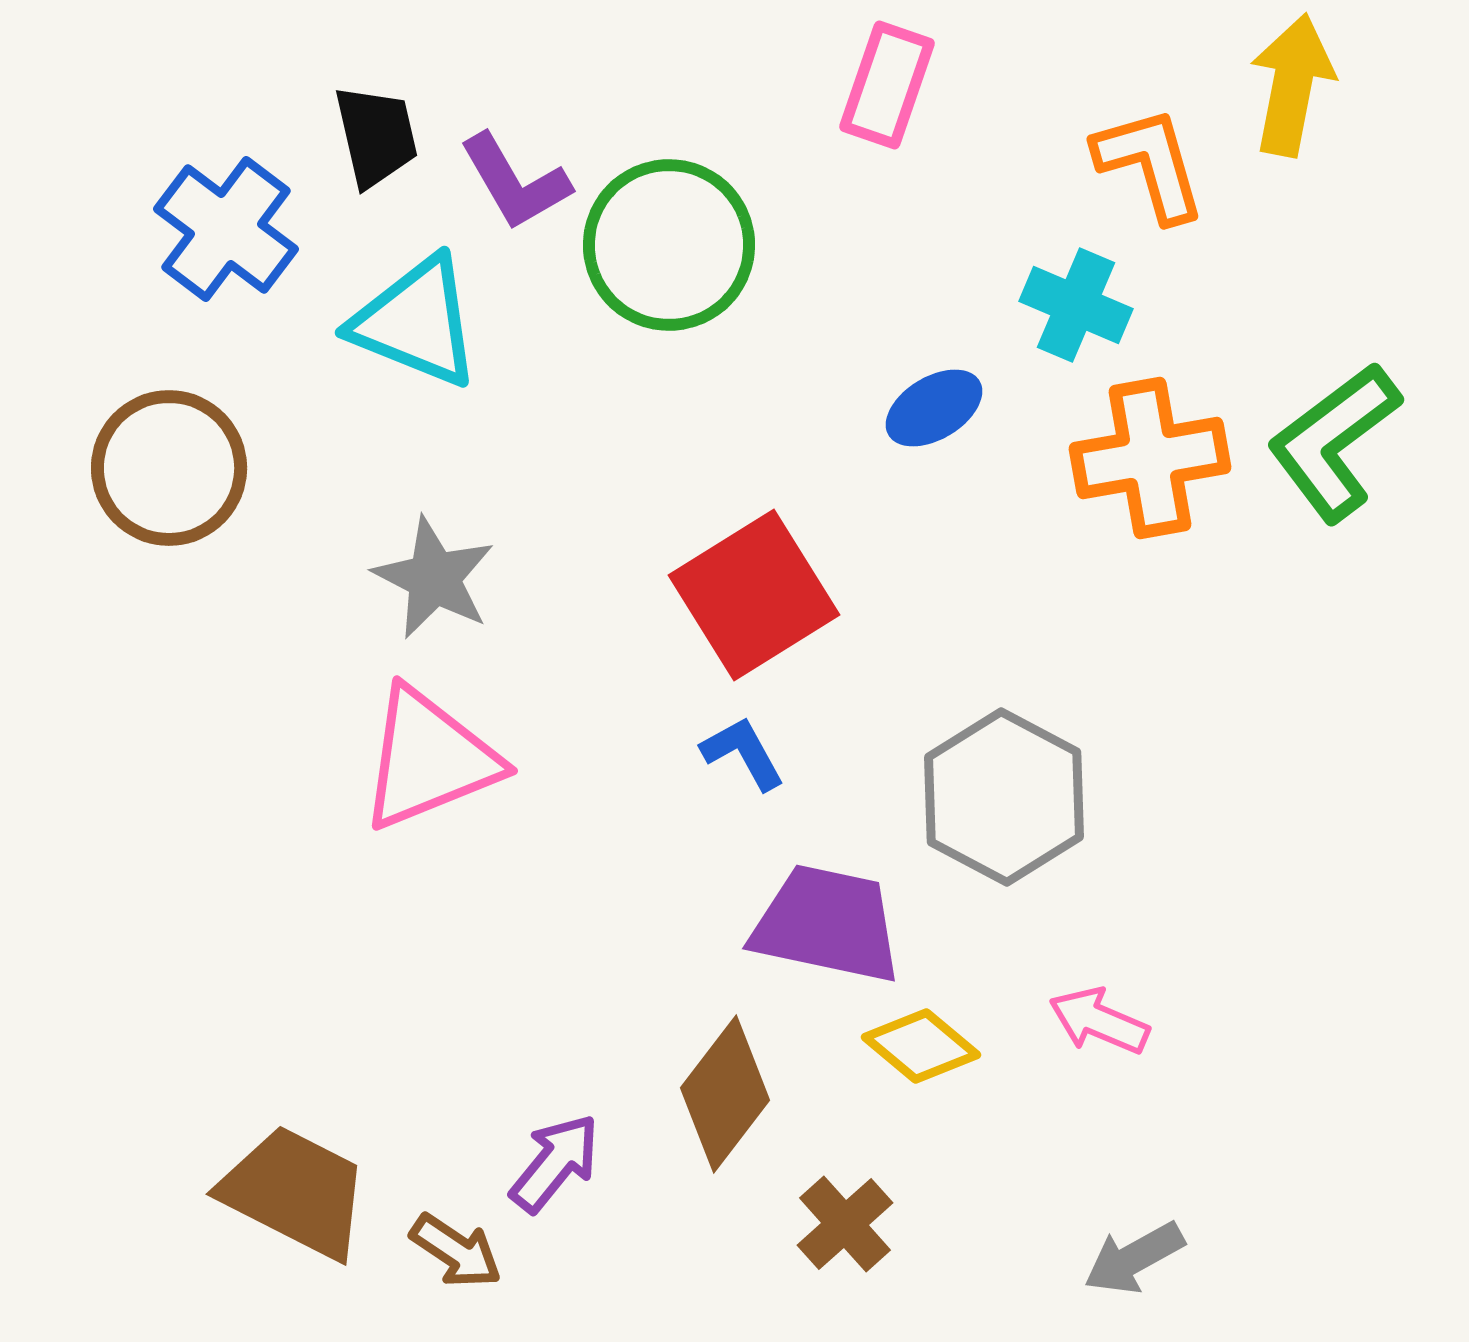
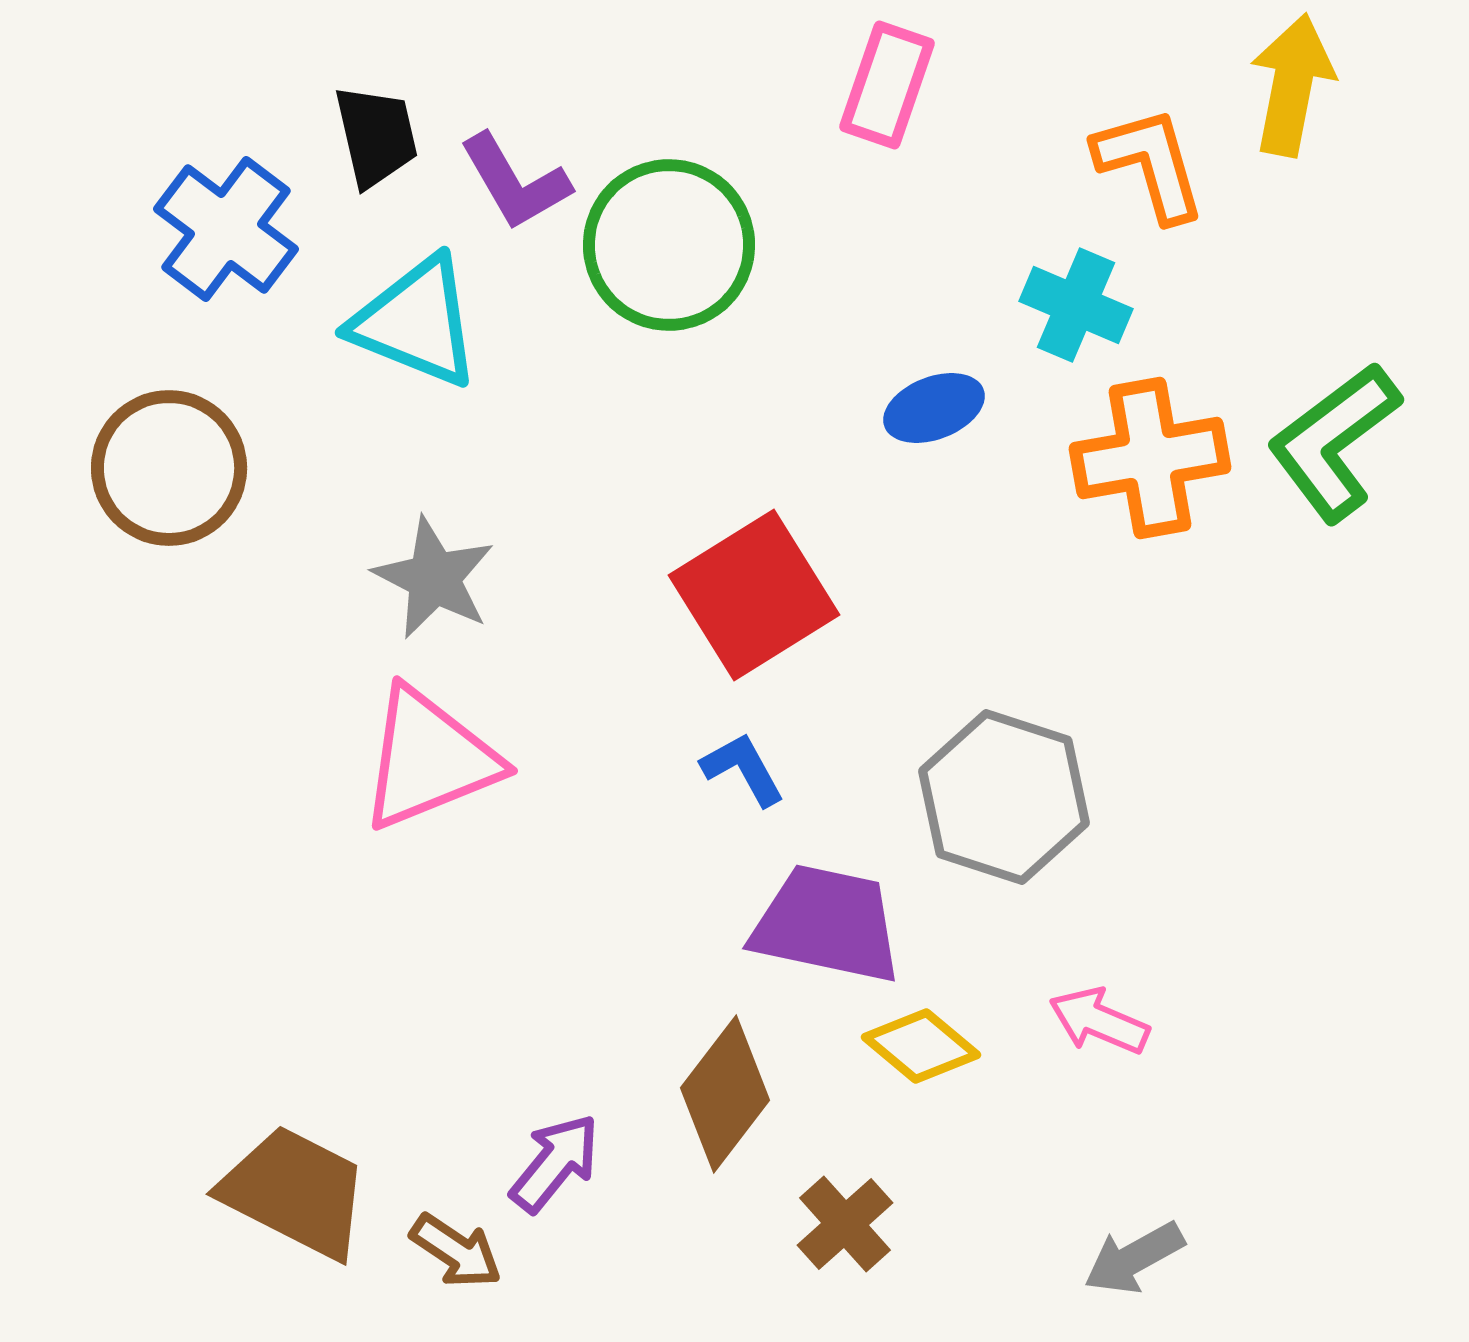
blue ellipse: rotated 10 degrees clockwise
blue L-shape: moved 16 px down
gray hexagon: rotated 10 degrees counterclockwise
